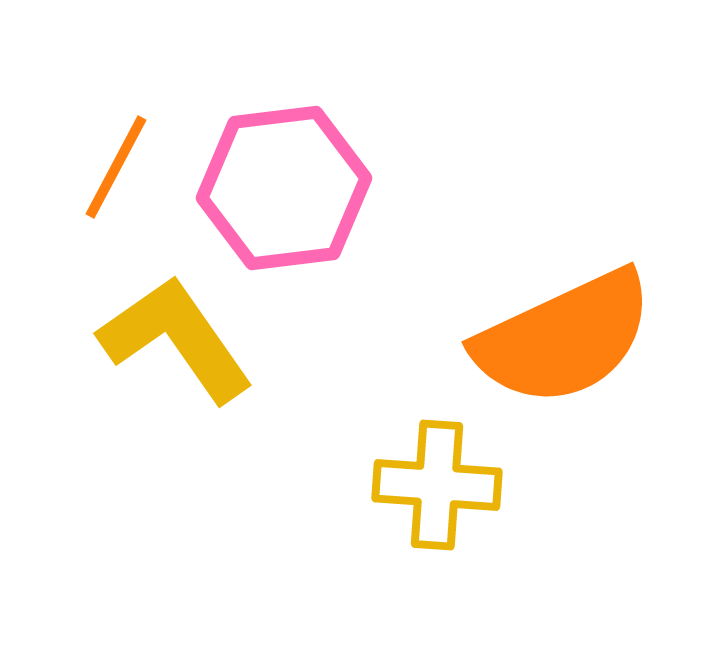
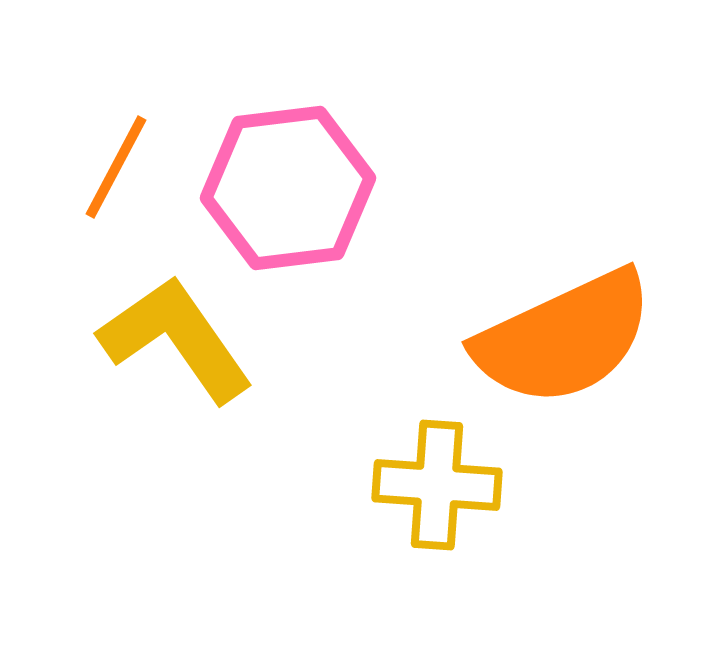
pink hexagon: moved 4 px right
